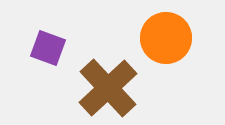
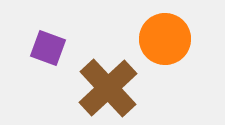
orange circle: moved 1 px left, 1 px down
